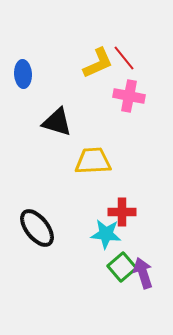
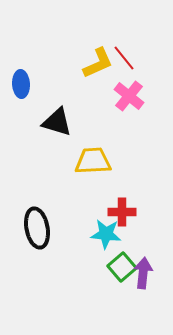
blue ellipse: moved 2 px left, 10 px down
pink cross: rotated 28 degrees clockwise
black ellipse: rotated 27 degrees clockwise
purple arrow: rotated 24 degrees clockwise
